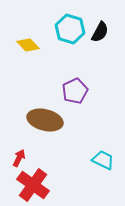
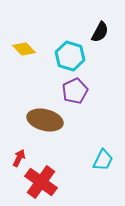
cyan hexagon: moved 27 px down
yellow diamond: moved 4 px left, 4 px down
cyan trapezoid: rotated 90 degrees clockwise
red cross: moved 8 px right, 3 px up
